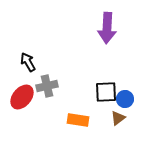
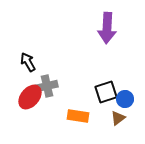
black square: rotated 15 degrees counterclockwise
red ellipse: moved 8 px right
orange rectangle: moved 4 px up
